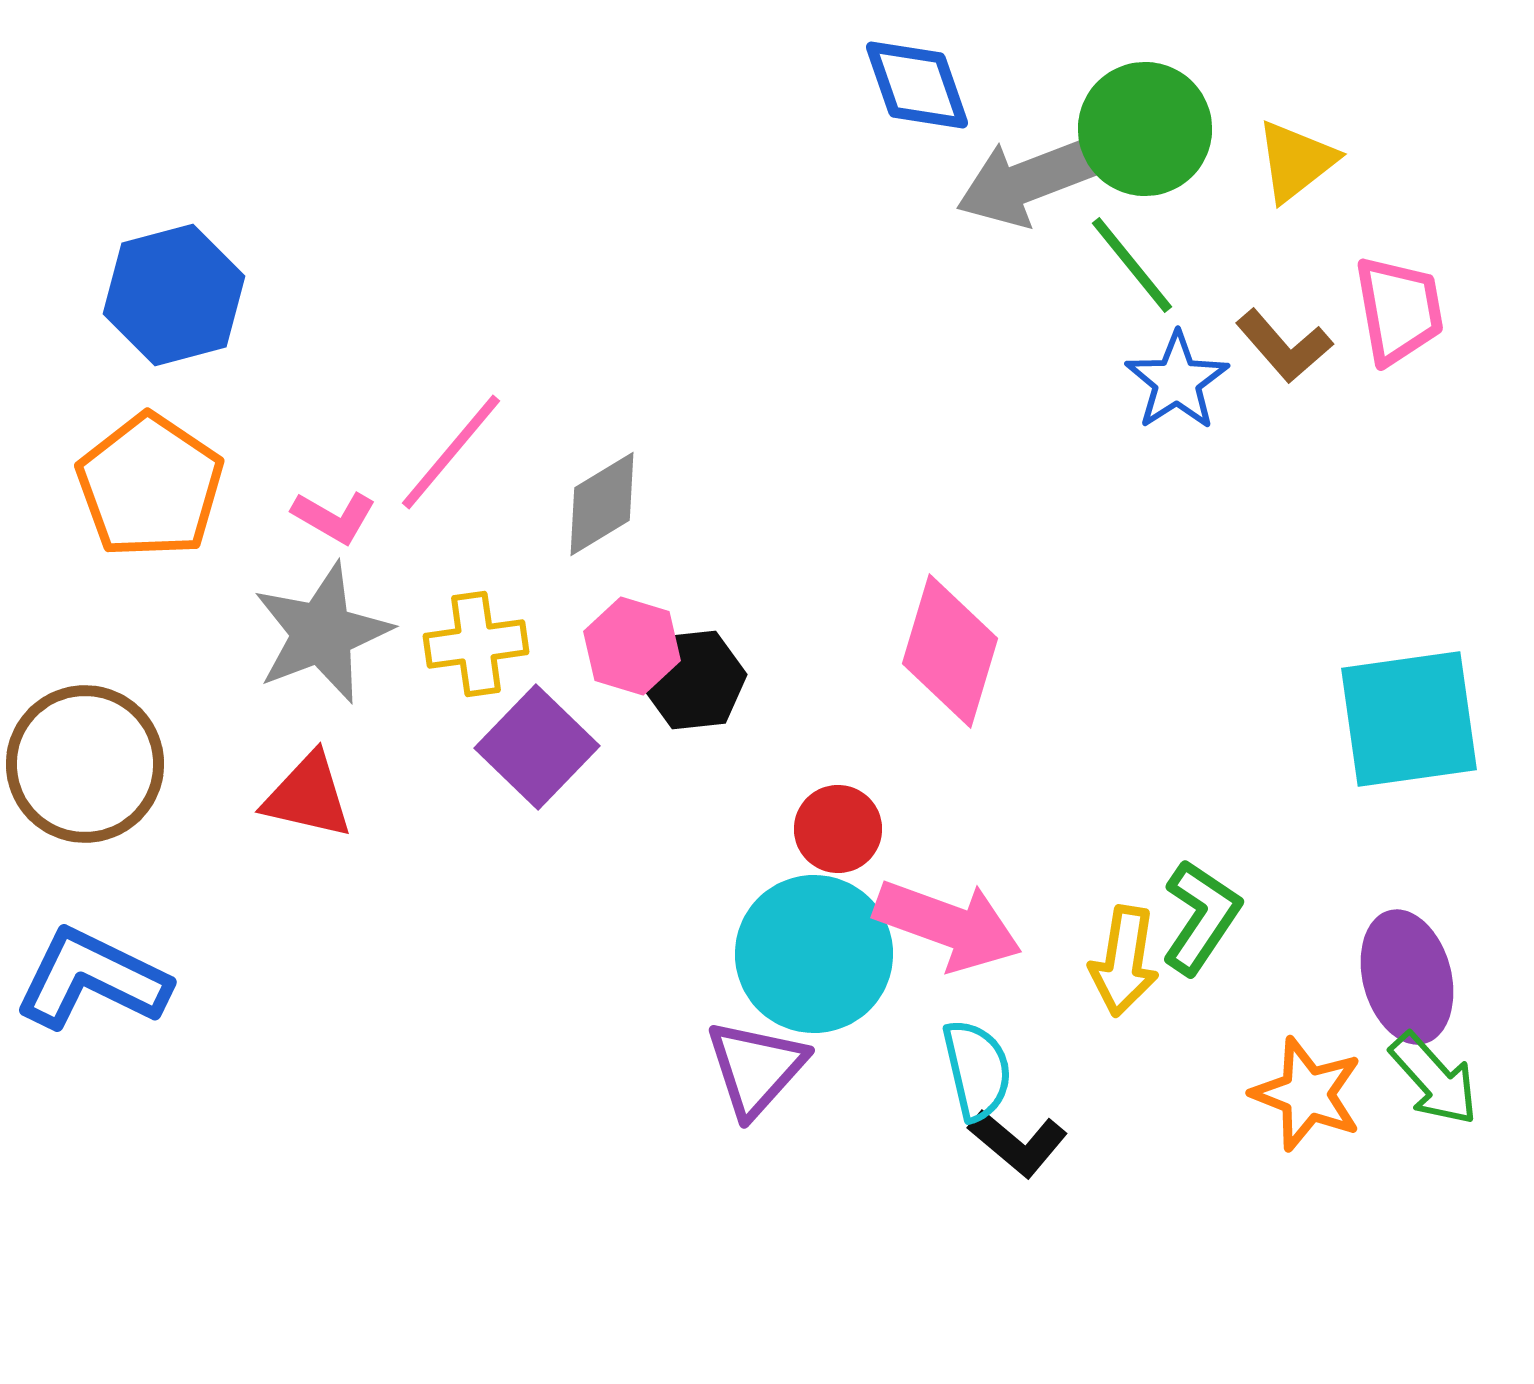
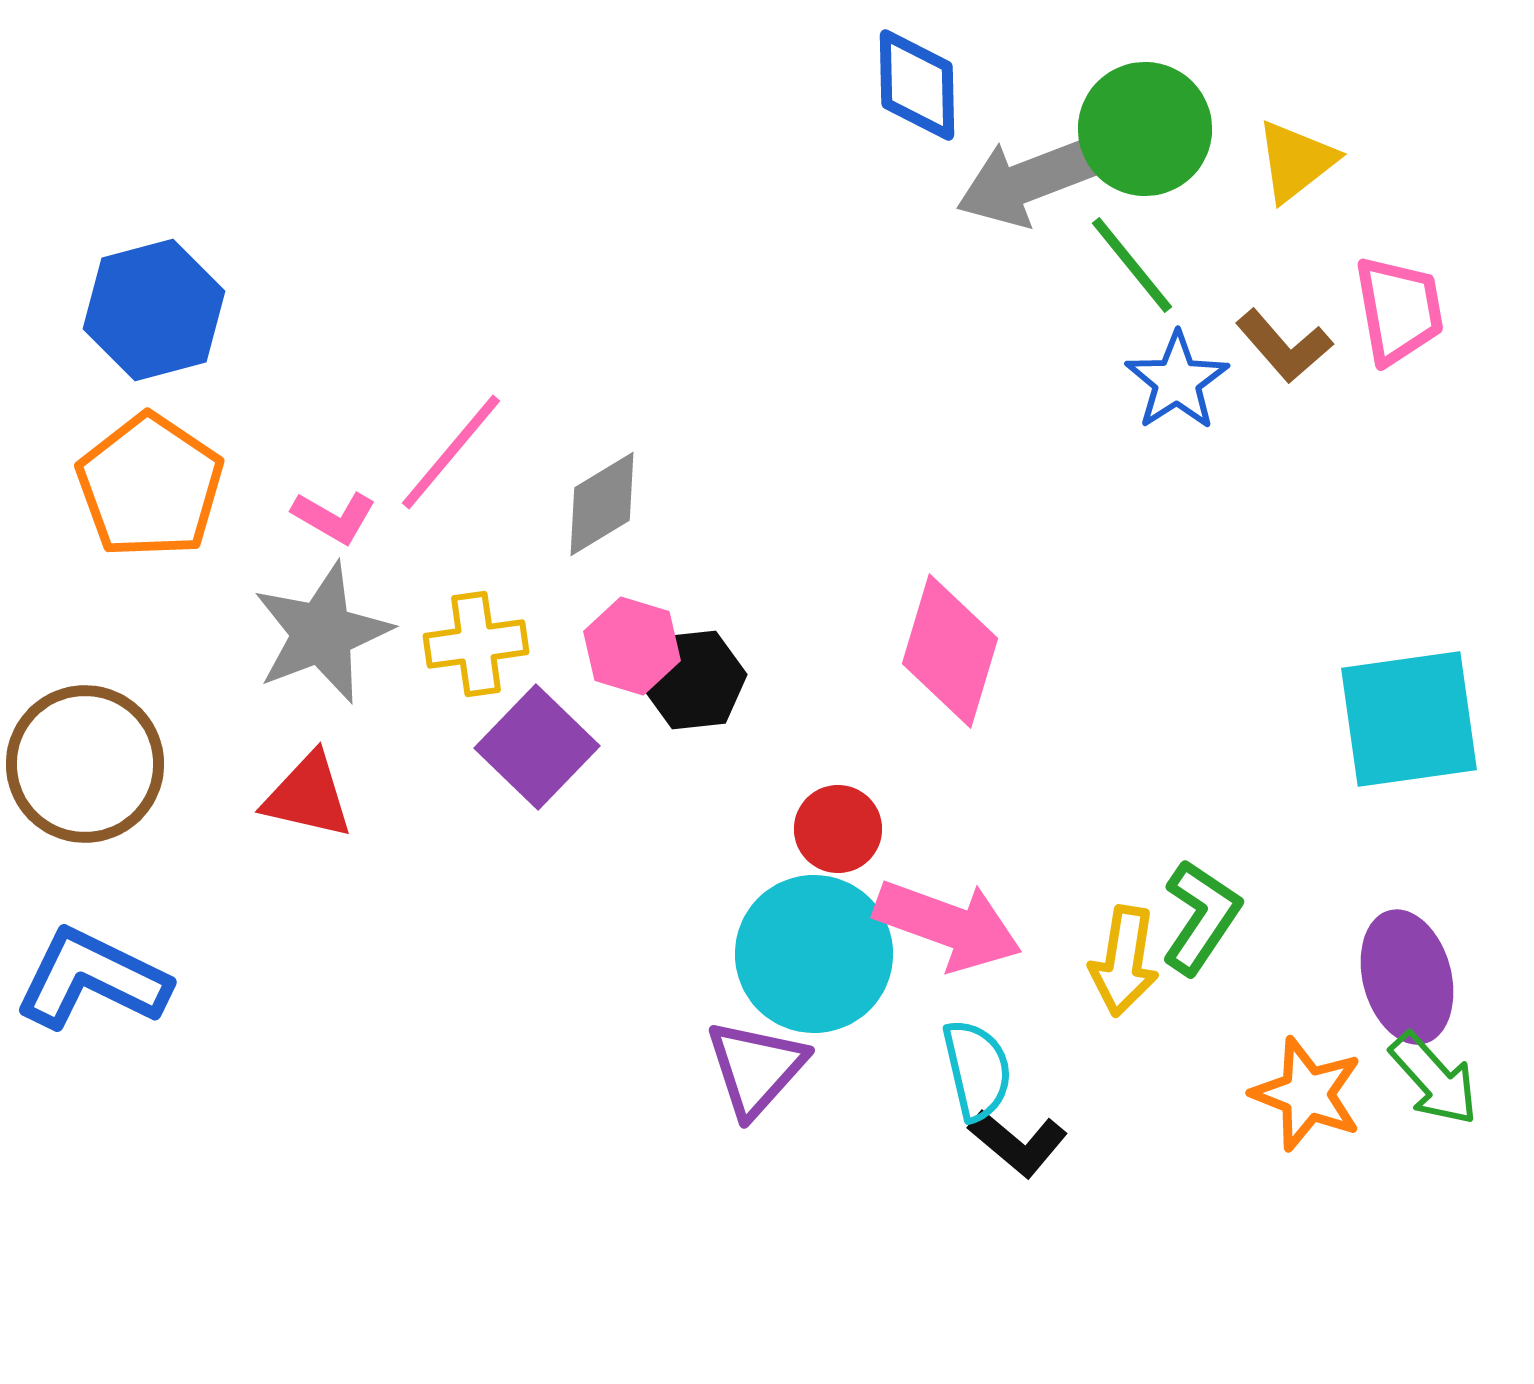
blue diamond: rotated 18 degrees clockwise
blue hexagon: moved 20 px left, 15 px down
